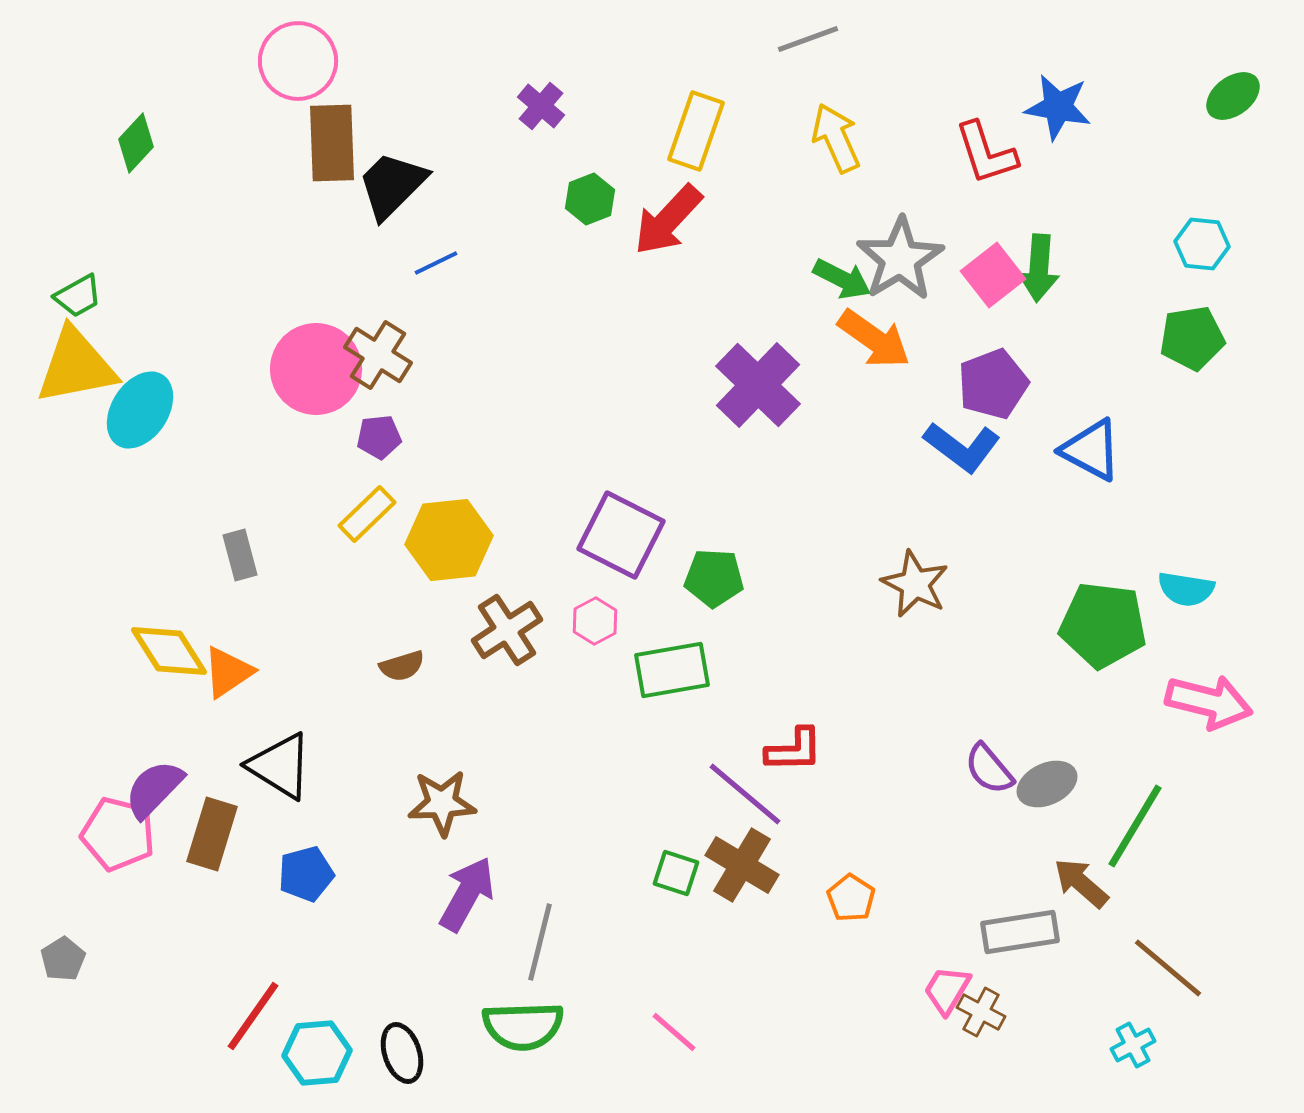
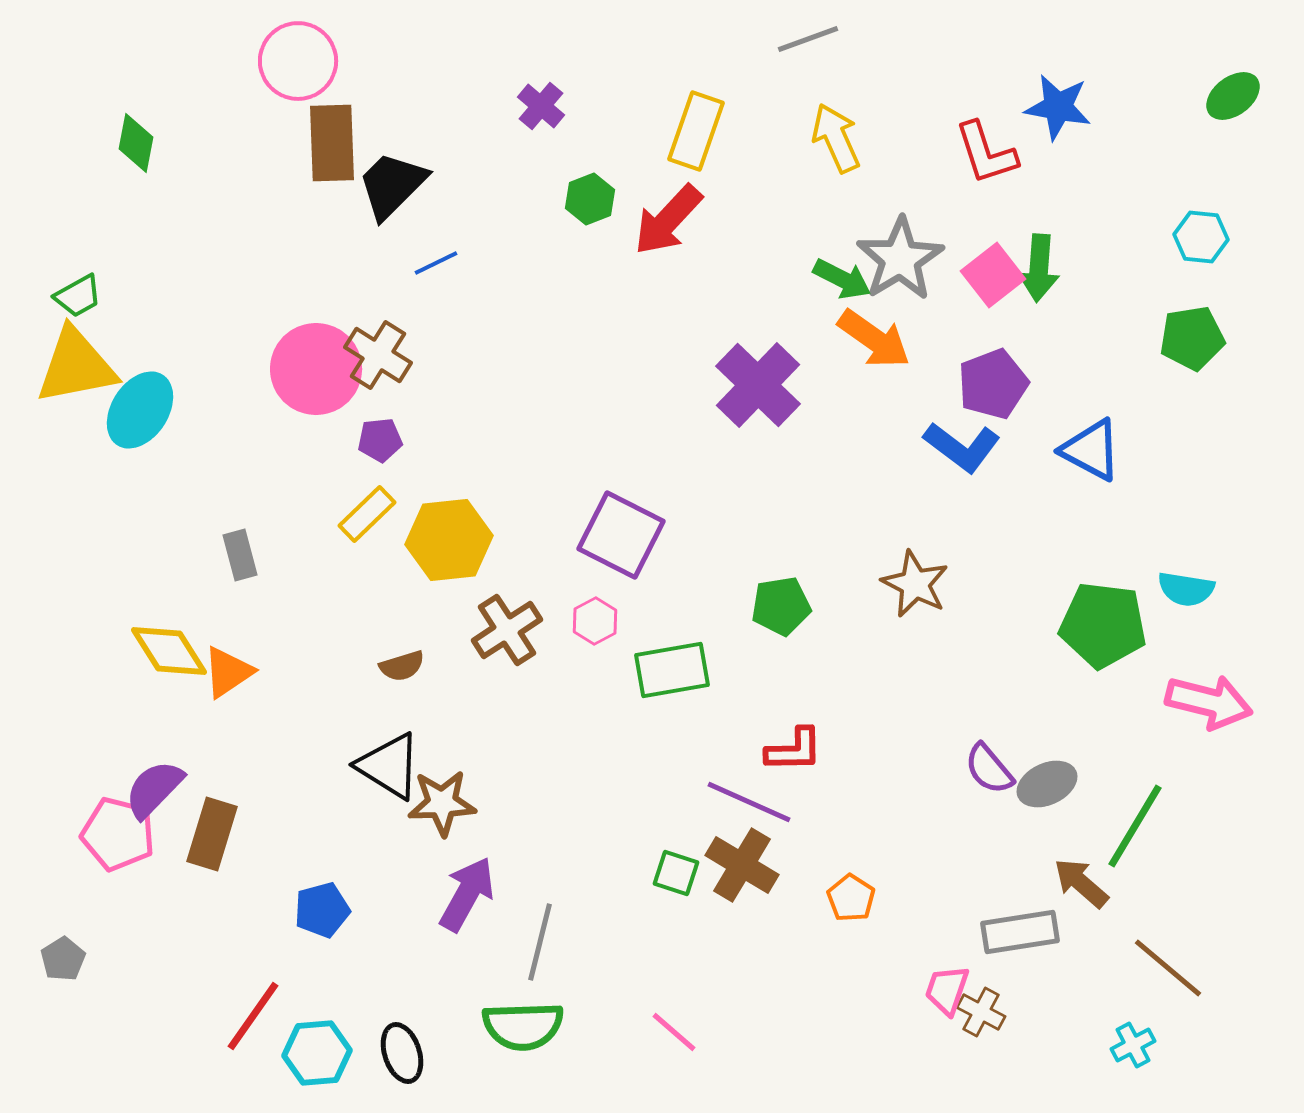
green diamond at (136, 143): rotated 32 degrees counterclockwise
cyan hexagon at (1202, 244): moved 1 px left, 7 px up
purple pentagon at (379, 437): moved 1 px right, 3 px down
green pentagon at (714, 578): moved 67 px right, 28 px down; rotated 12 degrees counterclockwise
black triangle at (280, 766): moved 109 px right
purple line at (745, 794): moved 4 px right, 8 px down; rotated 16 degrees counterclockwise
blue pentagon at (306, 874): moved 16 px right, 36 px down
pink trapezoid at (947, 990): rotated 12 degrees counterclockwise
